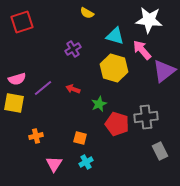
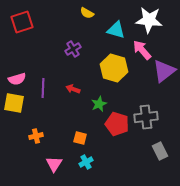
cyan triangle: moved 1 px right, 6 px up
purple line: rotated 48 degrees counterclockwise
